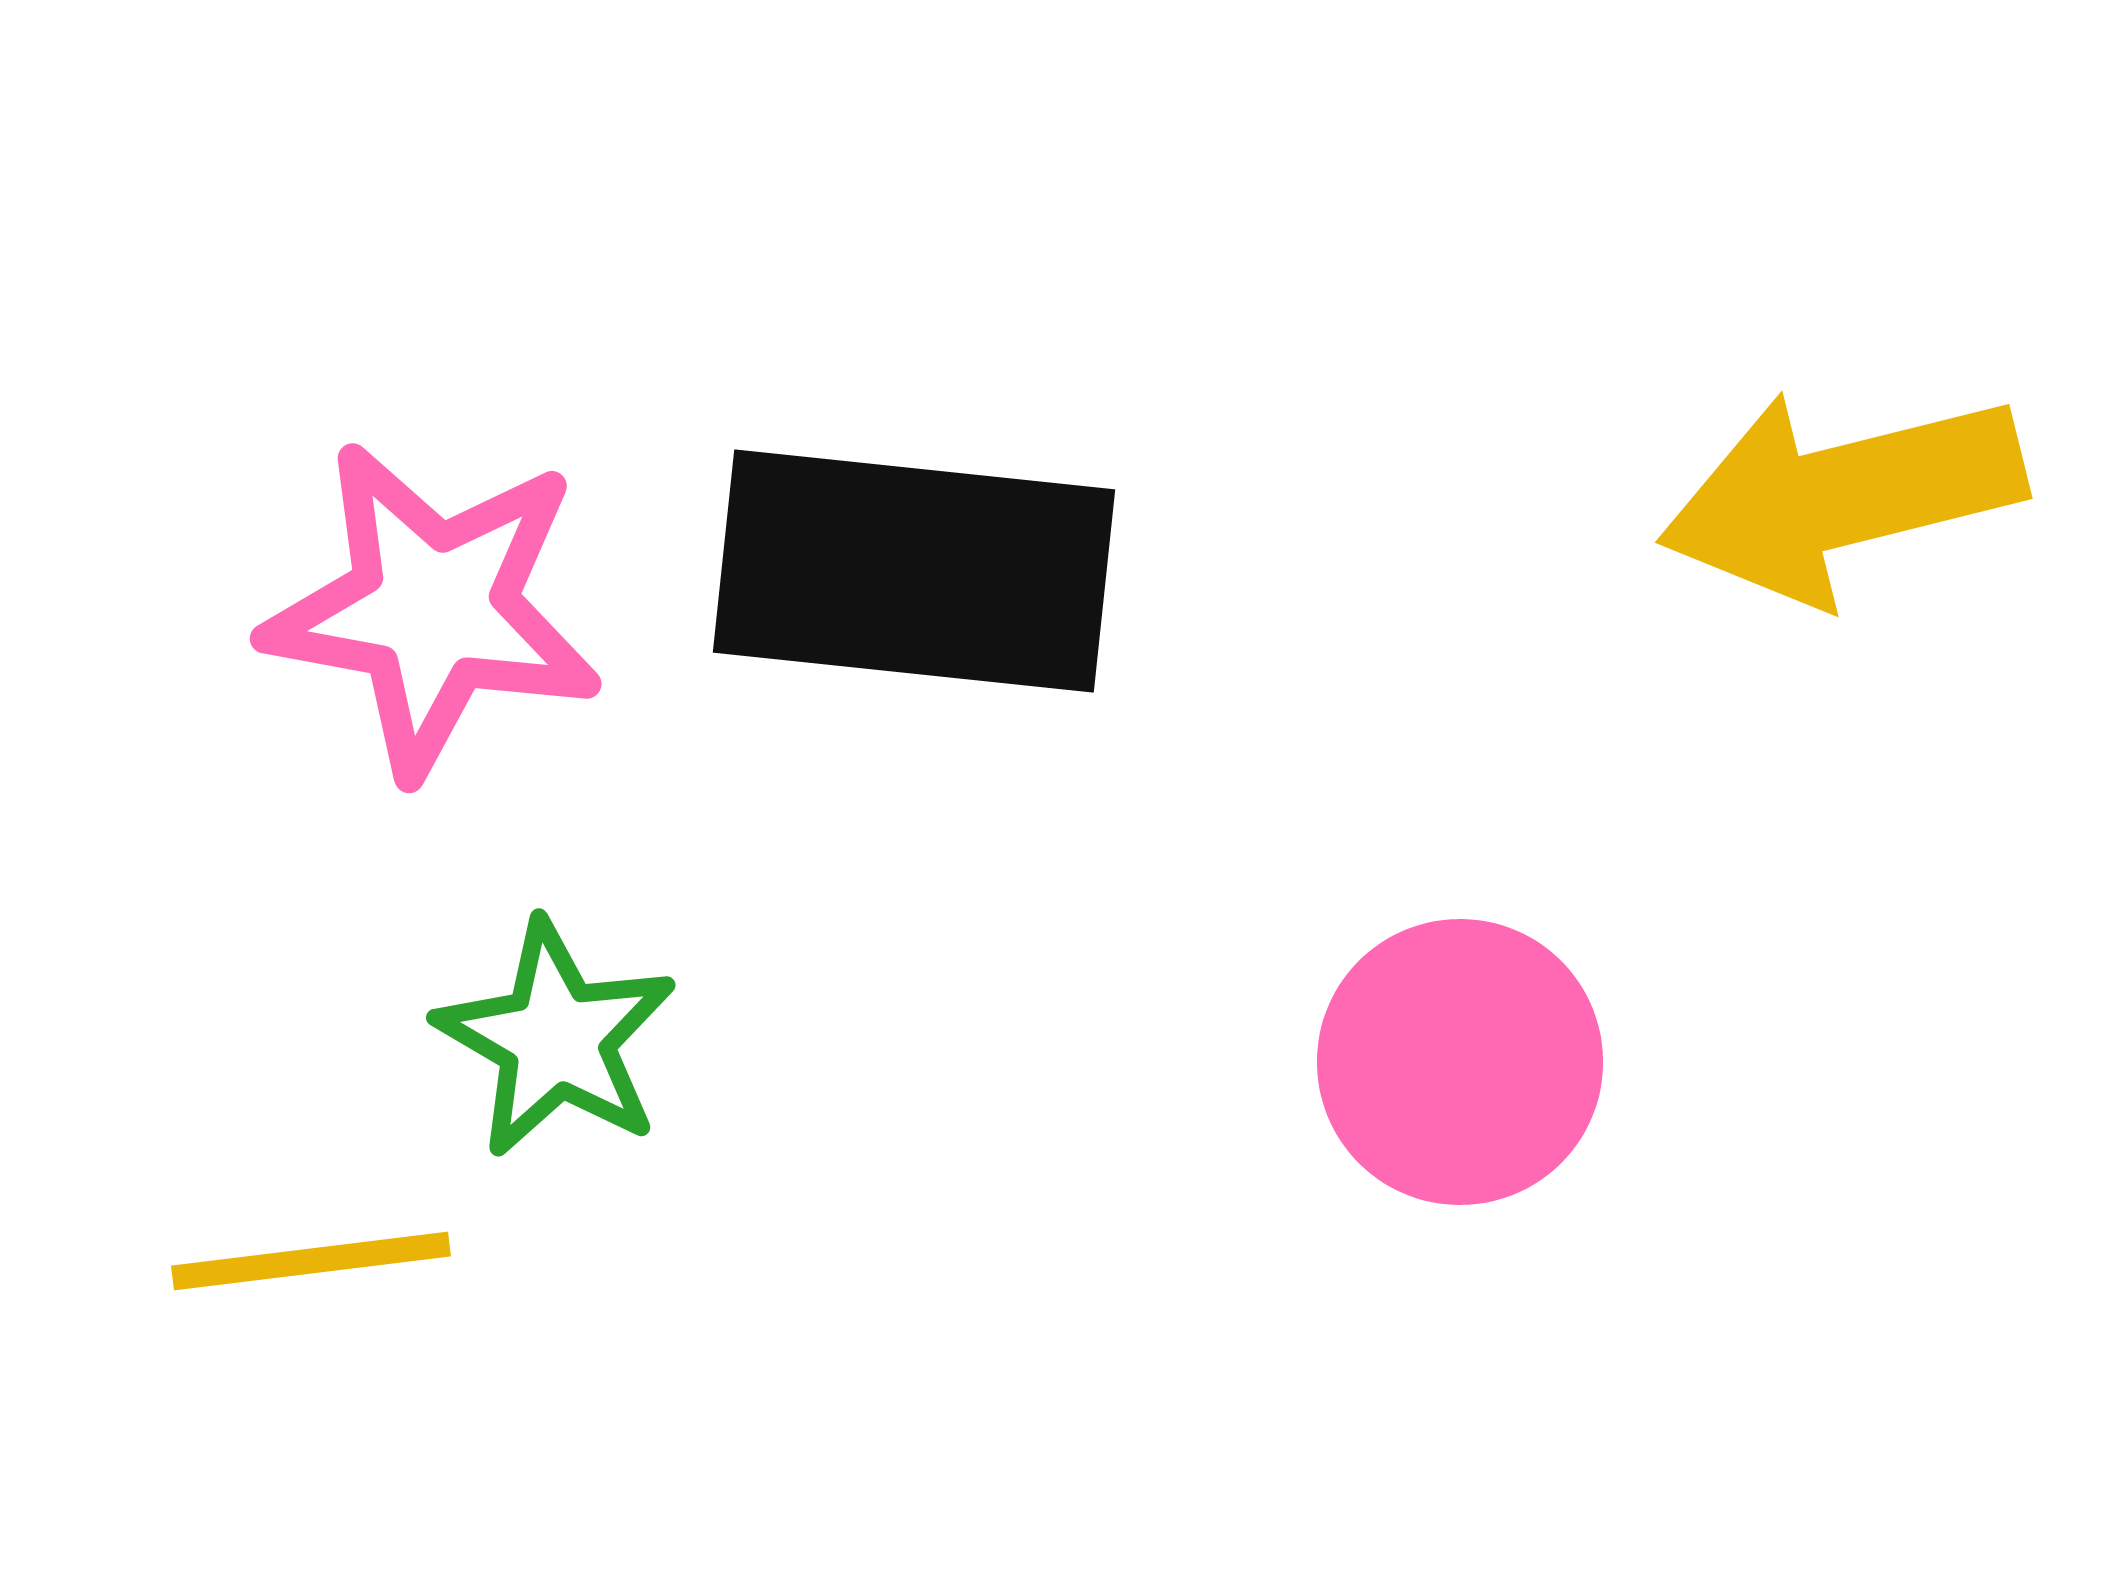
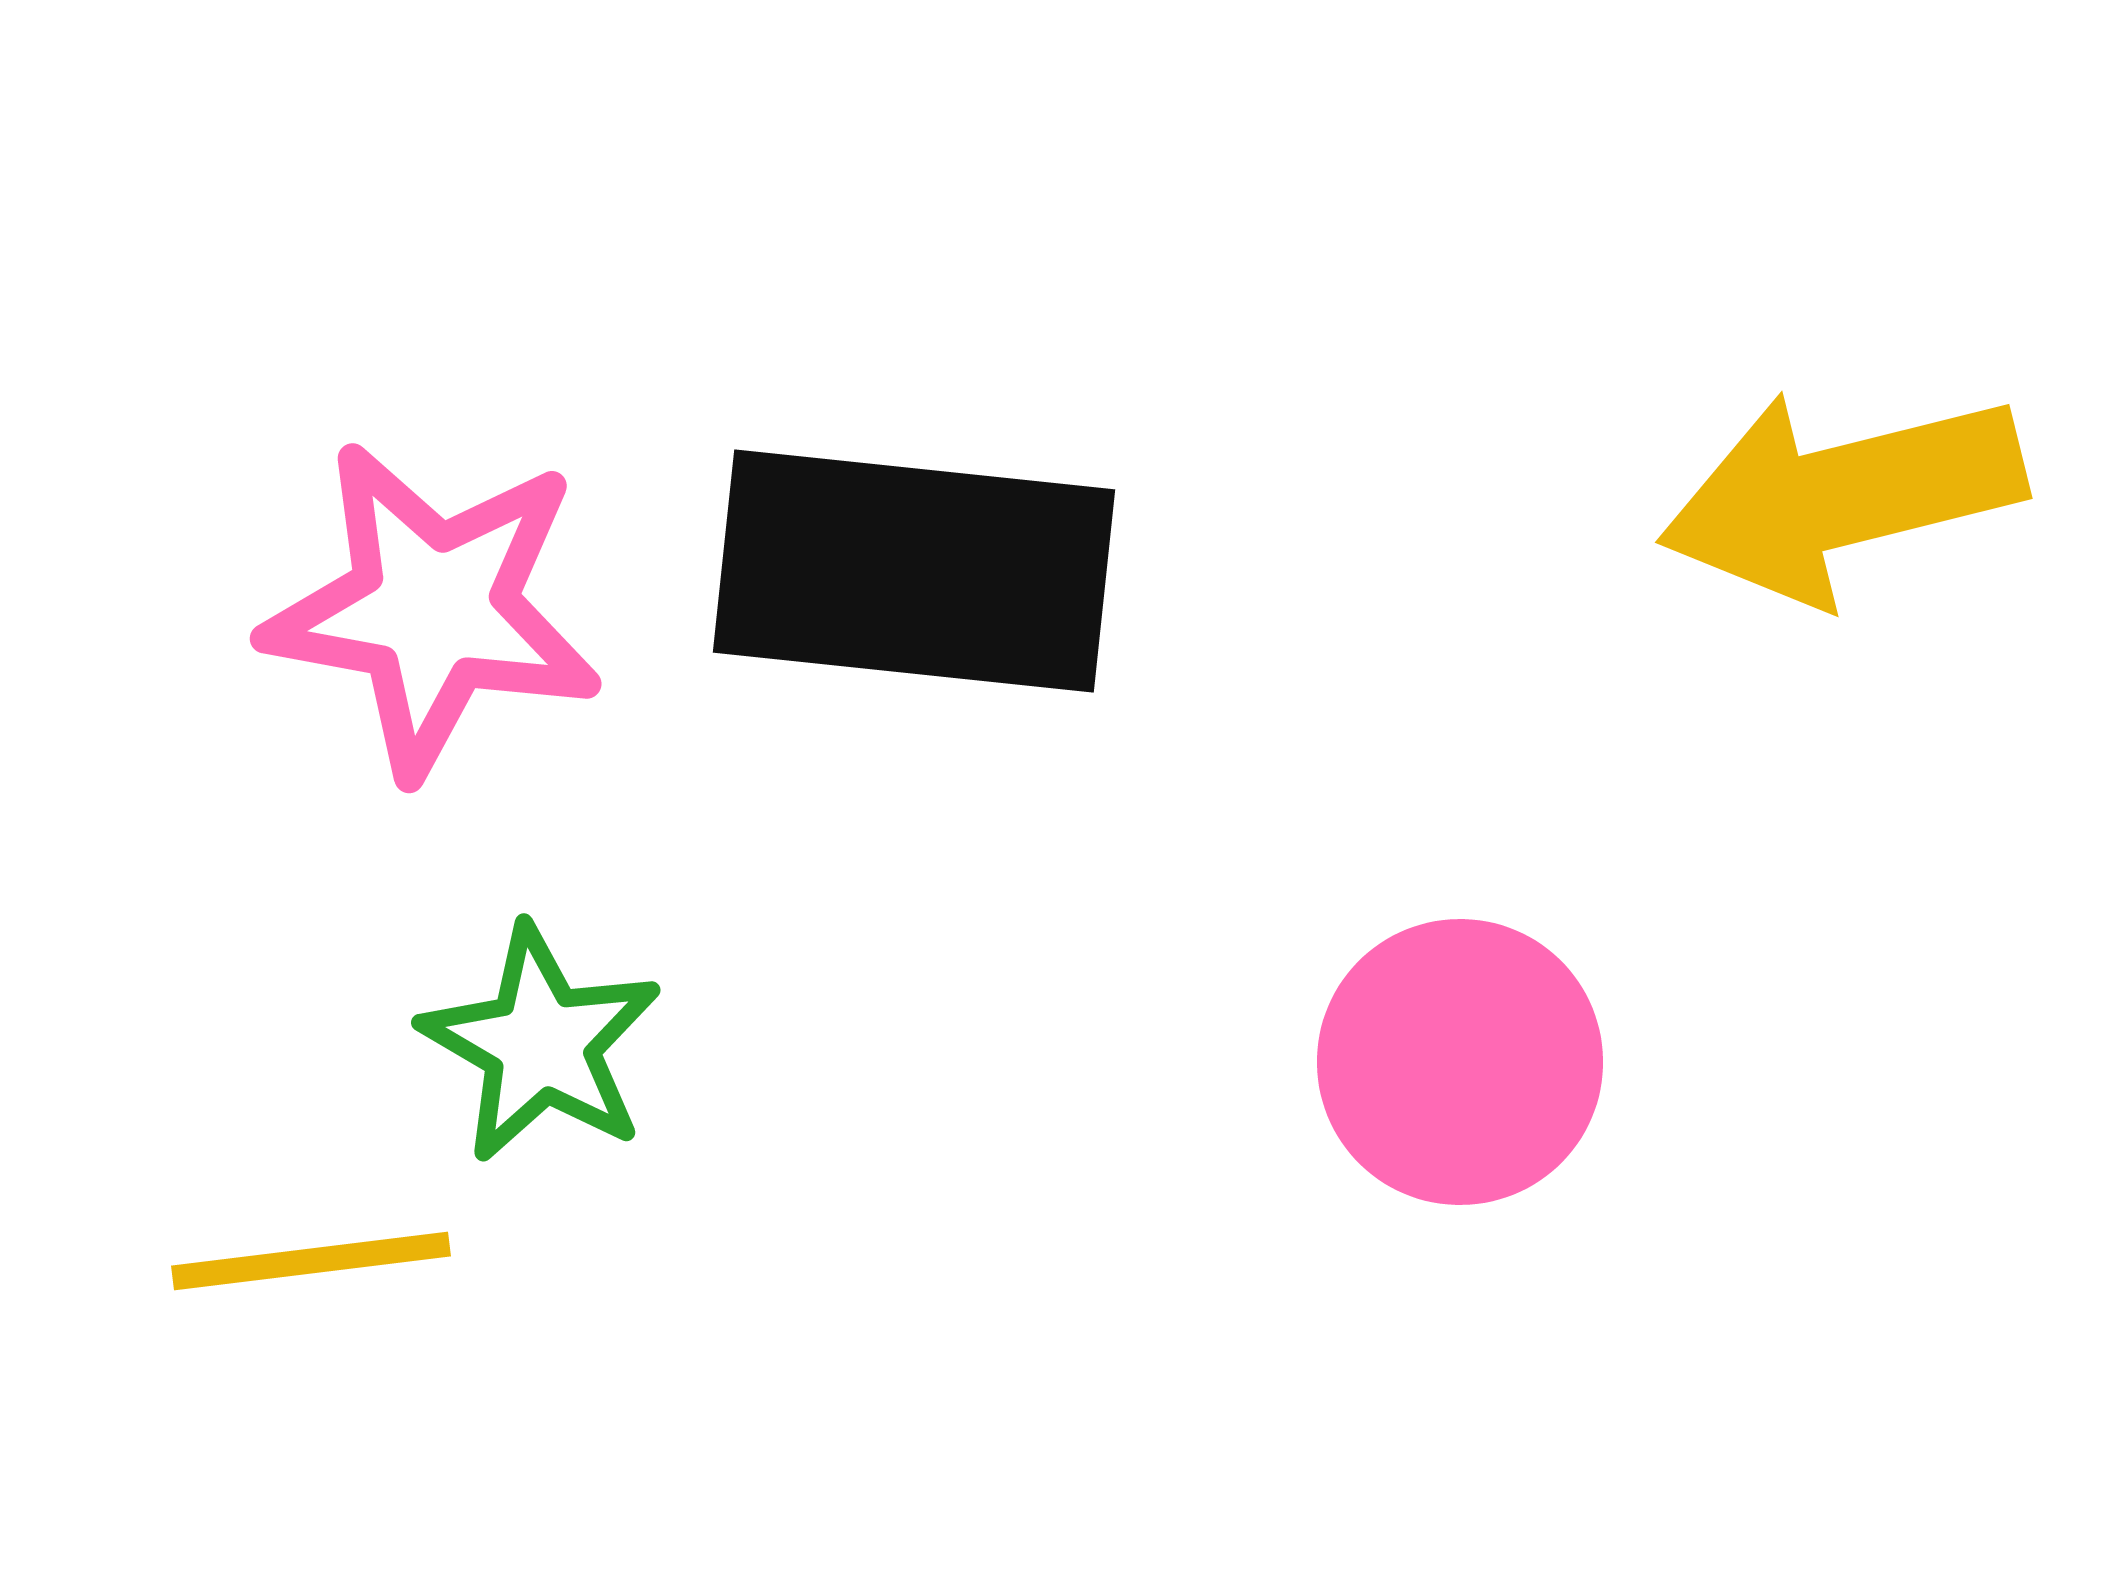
green star: moved 15 px left, 5 px down
